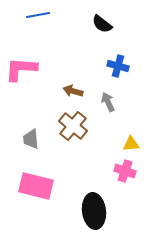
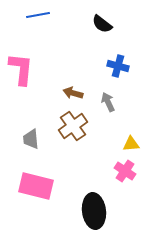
pink L-shape: rotated 92 degrees clockwise
brown arrow: moved 2 px down
brown cross: rotated 16 degrees clockwise
pink cross: rotated 15 degrees clockwise
